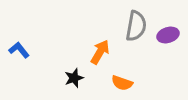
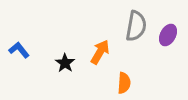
purple ellipse: rotated 45 degrees counterclockwise
black star: moved 9 px left, 15 px up; rotated 18 degrees counterclockwise
orange semicircle: moved 2 px right; rotated 105 degrees counterclockwise
